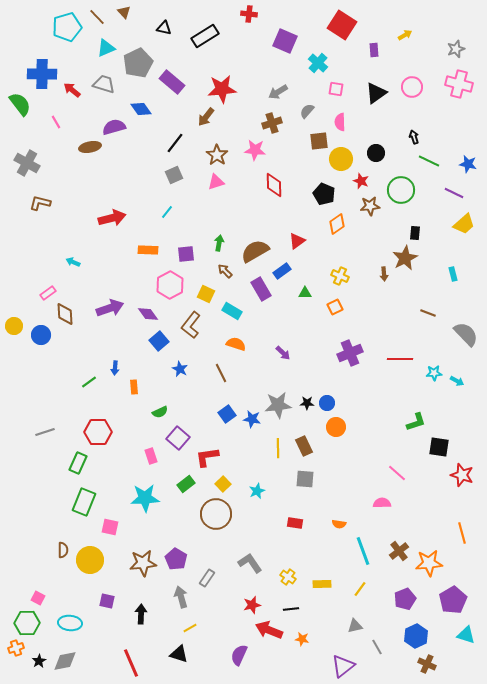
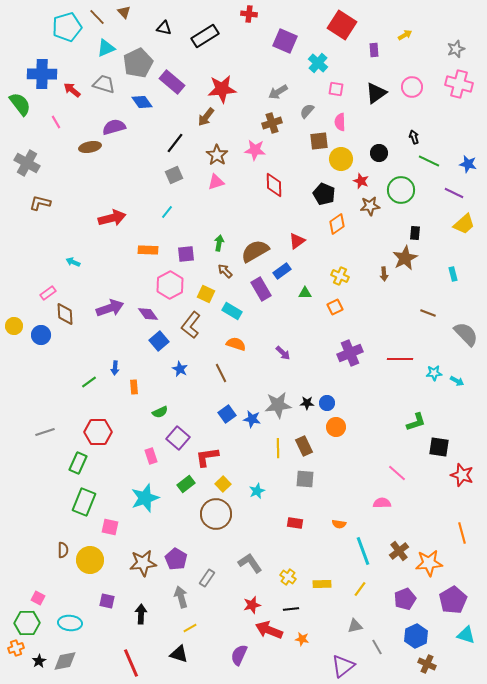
blue diamond at (141, 109): moved 1 px right, 7 px up
black circle at (376, 153): moved 3 px right
cyan star at (145, 498): rotated 16 degrees counterclockwise
